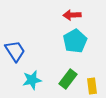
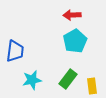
blue trapezoid: rotated 40 degrees clockwise
